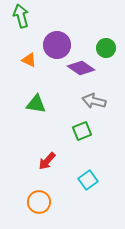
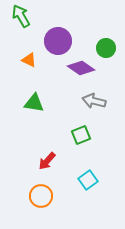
green arrow: rotated 15 degrees counterclockwise
purple circle: moved 1 px right, 4 px up
green triangle: moved 2 px left, 1 px up
green square: moved 1 px left, 4 px down
orange circle: moved 2 px right, 6 px up
